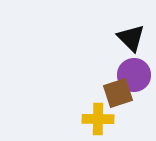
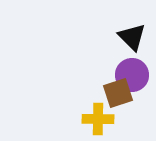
black triangle: moved 1 px right, 1 px up
purple circle: moved 2 px left
